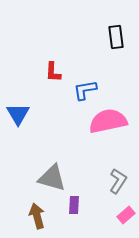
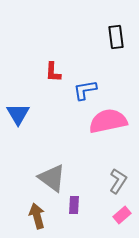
gray triangle: rotated 20 degrees clockwise
pink rectangle: moved 4 px left
